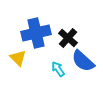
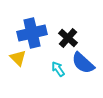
blue cross: moved 4 px left
blue semicircle: moved 2 px down
